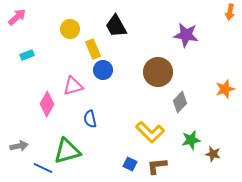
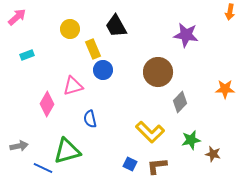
orange star: rotated 18 degrees clockwise
